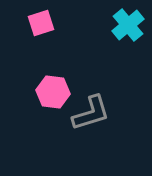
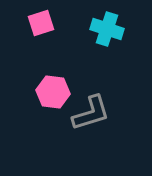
cyan cross: moved 21 px left, 4 px down; rotated 32 degrees counterclockwise
